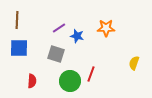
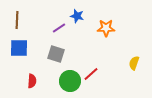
blue star: moved 20 px up
red line: rotated 28 degrees clockwise
